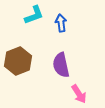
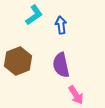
cyan L-shape: rotated 15 degrees counterclockwise
blue arrow: moved 2 px down
pink arrow: moved 3 px left, 1 px down
